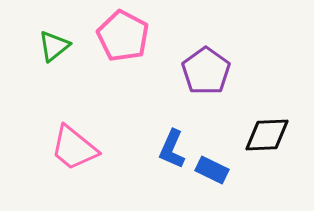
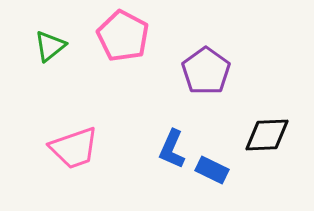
green triangle: moved 4 px left
pink trapezoid: rotated 58 degrees counterclockwise
